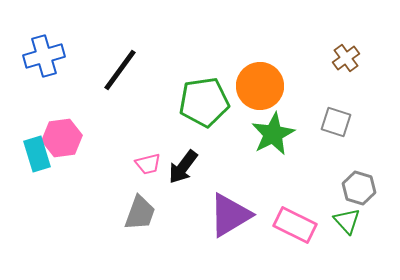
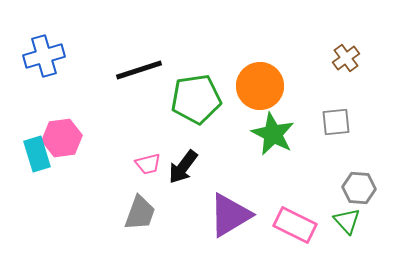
black line: moved 19 px right; rotated 36 degrees clockwise
green pentagon: moved 8 px left, 3 px up
gray square: rotated 24 degrees counterclockwise
green star: rotated 18 degrees counterclockwise
gray hexagon: rotated 12 degrees counterclockwise
